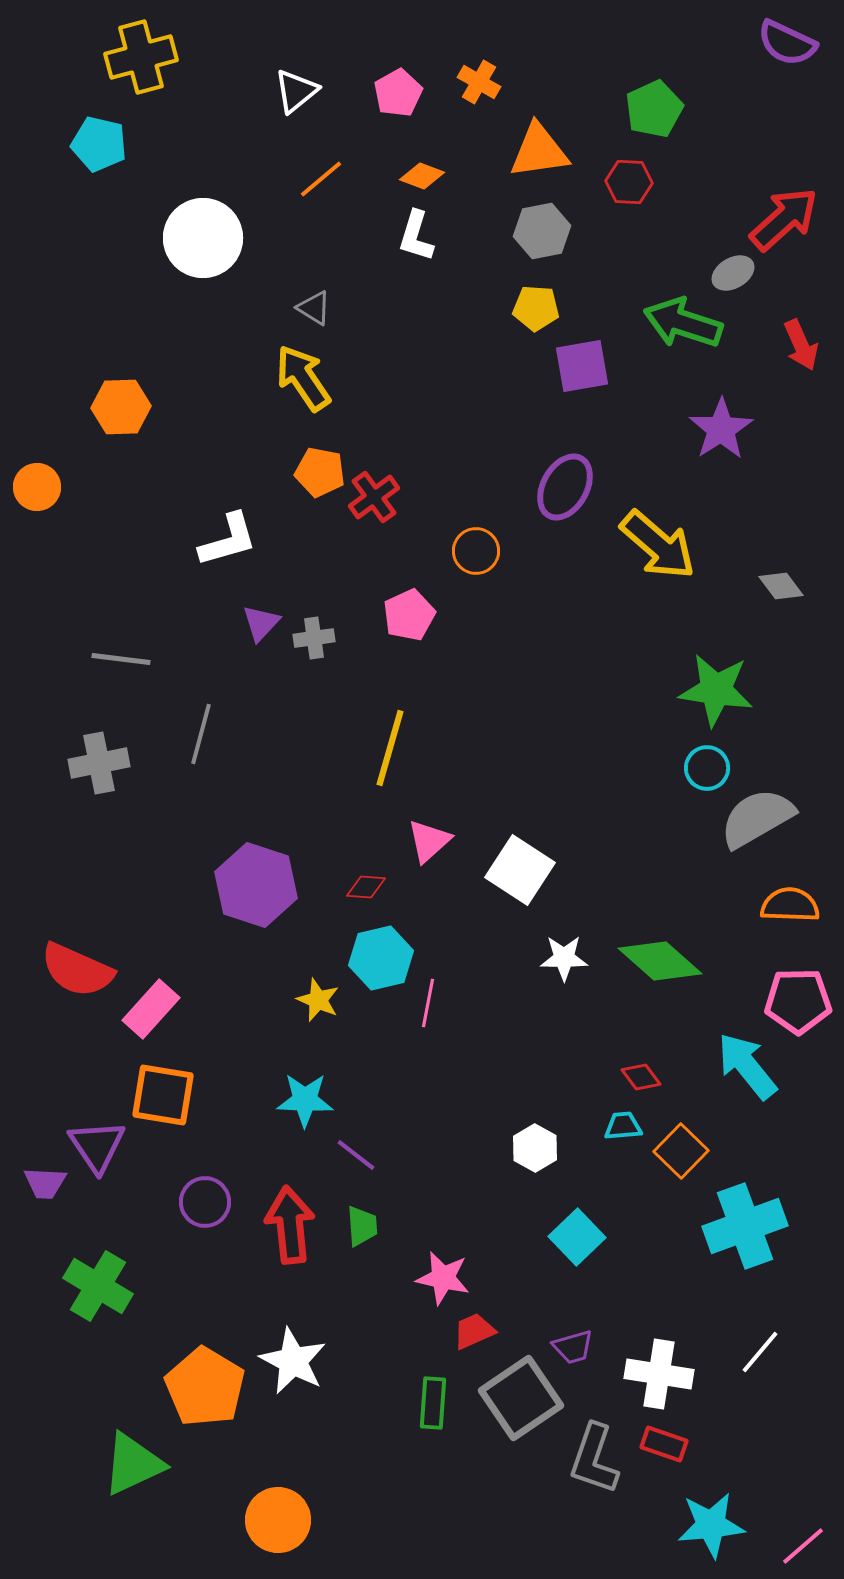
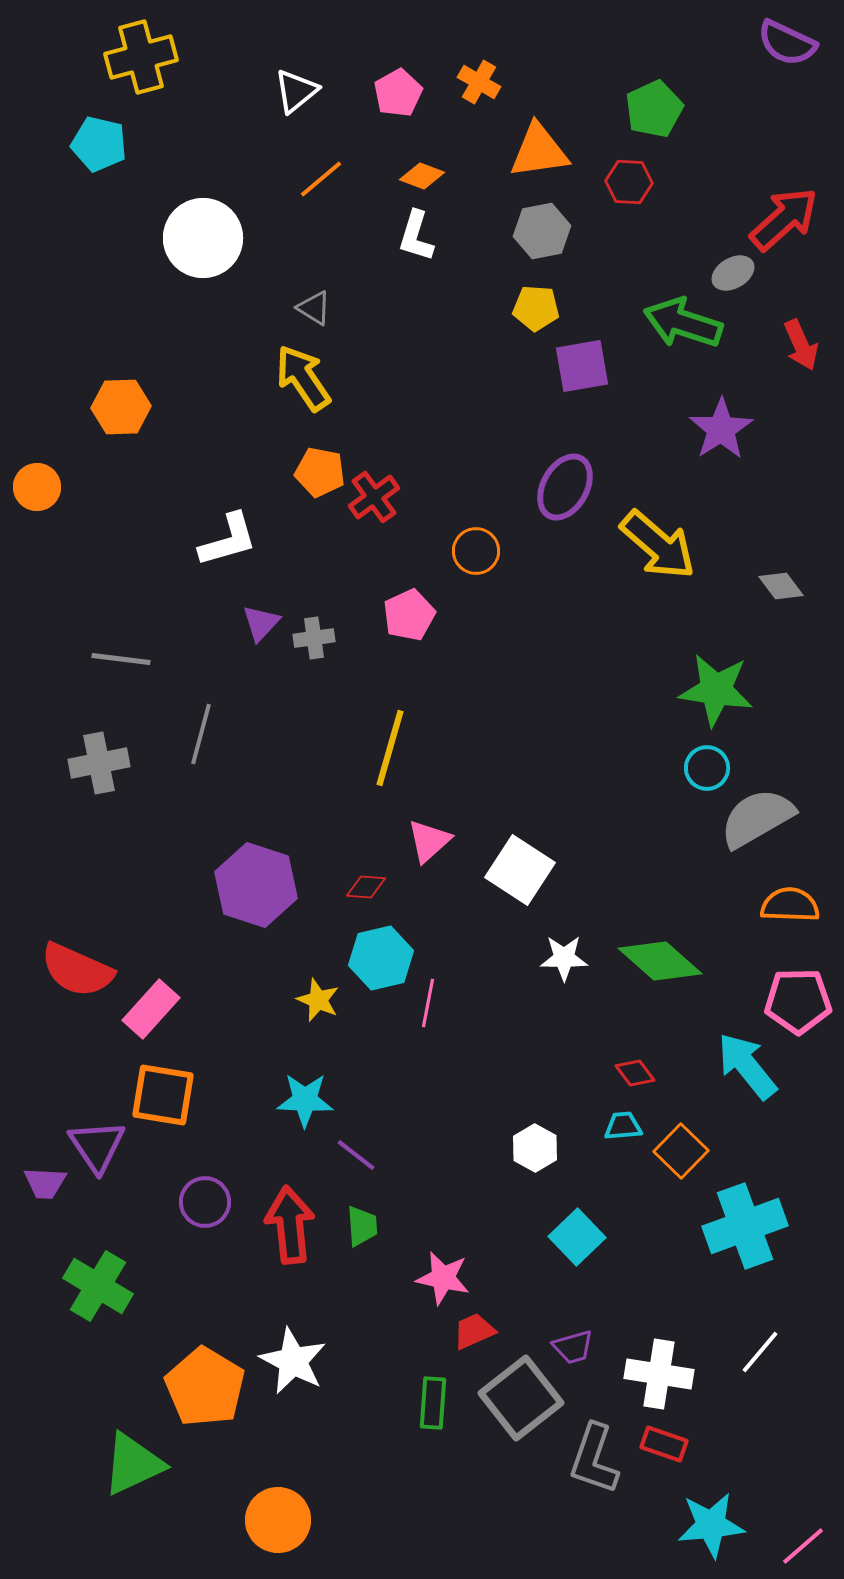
red diamond at (641, 1077): moved 6 px left, 4 px up
gray square at (521, 1398): rotated 4 degrees counterclockwise
